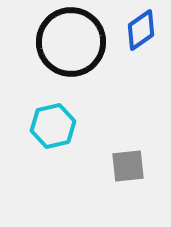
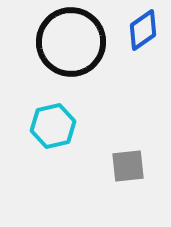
blue diamond: moved 2 px right
